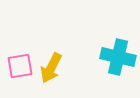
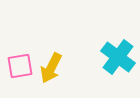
cyan cross: rotated 24 degrees clockwise
